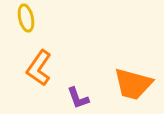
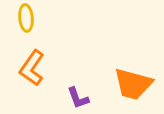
yellow ellipse: rotated 8 degrees clockwise
orange L-shape: moved 7 px left
